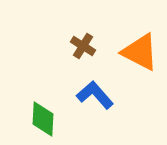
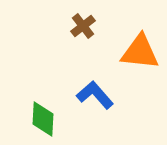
brown cross: moved 20 px up; rotated 20 degrees clockwise
orange triangle: rotated 21 degrees counterclockwise
